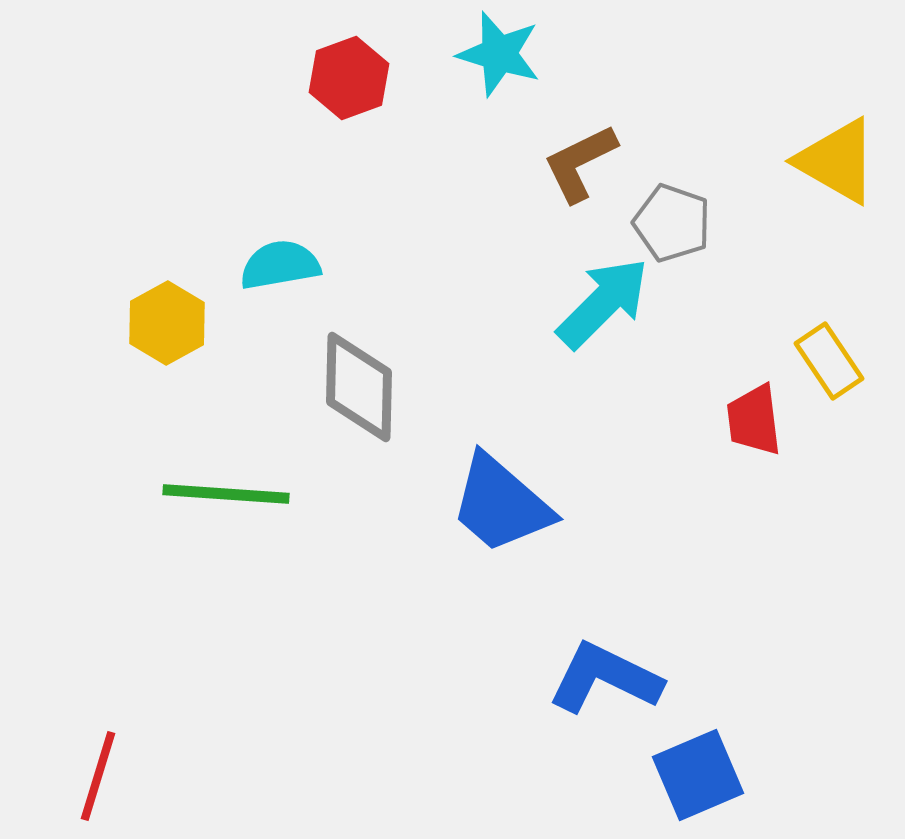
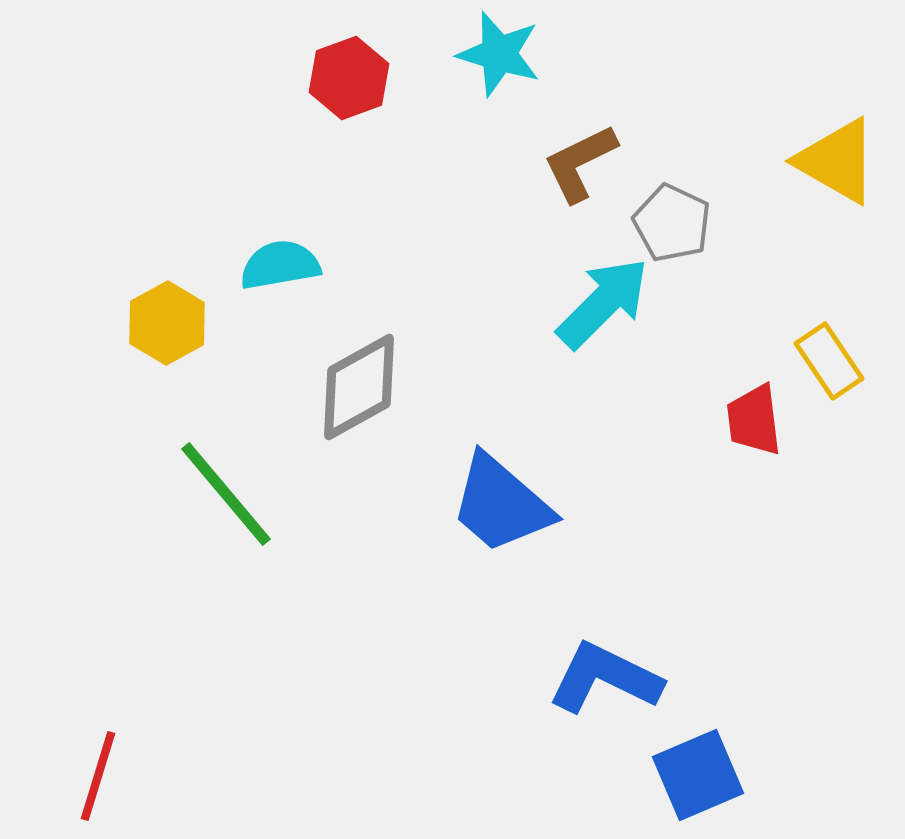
gray pentagon: rotated 6 degrees clockwise
gray diamond: rotated 60 degrees clockwise
green line: rotated 46 degrees clockwise
